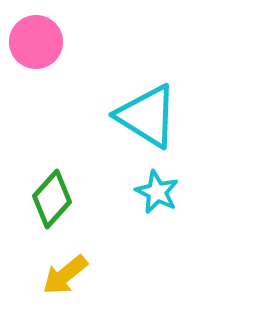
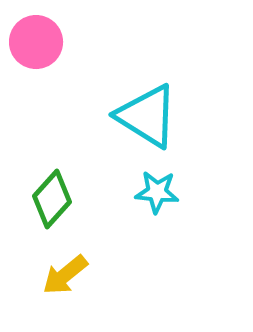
cyan star: rotated 21 degrees counterclockwise
